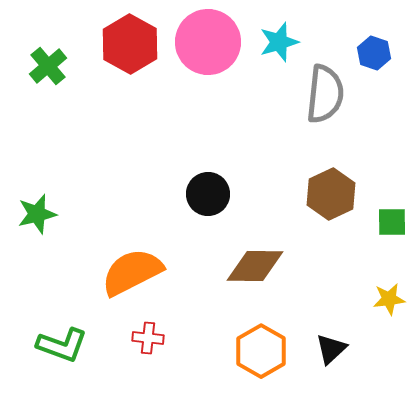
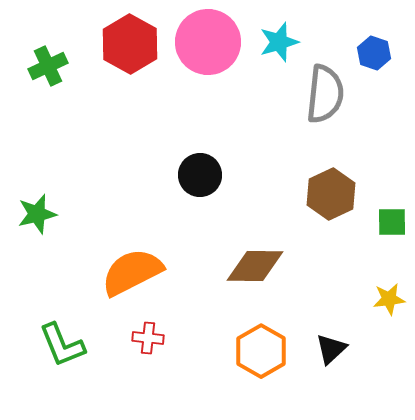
green cross: rotated 15 degrees clockwise
black circle: moved 8 px left, 19 px up
green L-shape: rotated 48 degrees clockwise
